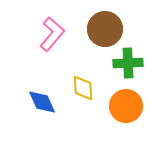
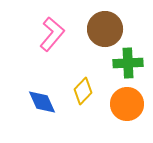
yellow diamond: moved 3 px down; rotated 48 degrees clockwise
orange circle: moved 1 px right, 2 px up
